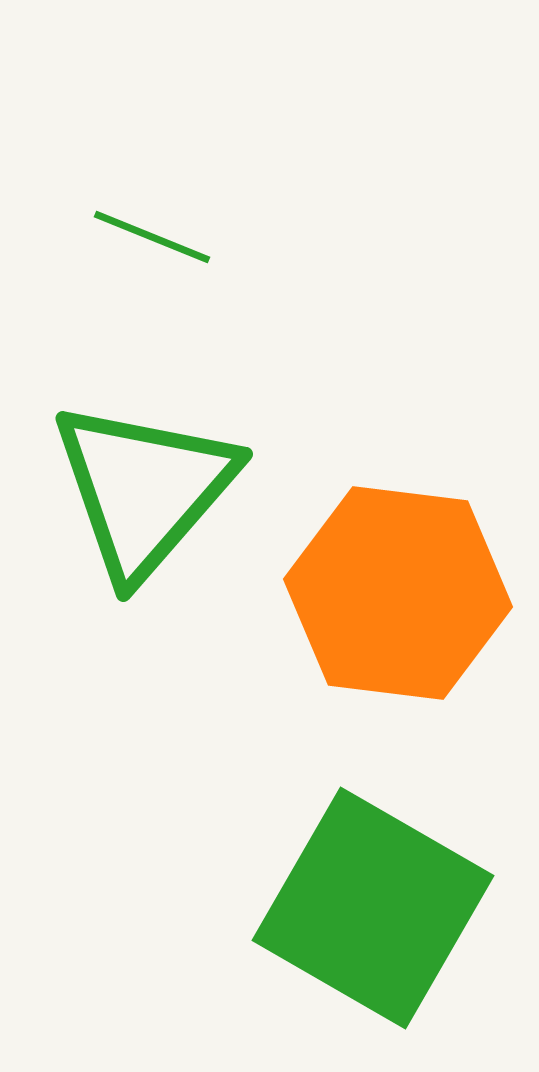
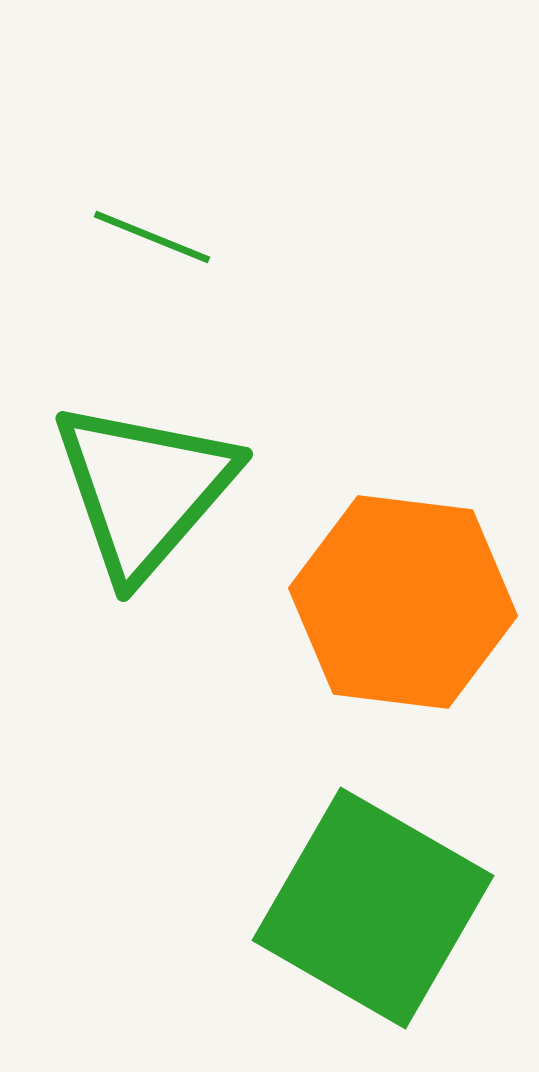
orange hexagon: moved 5 px right, 9 px down
